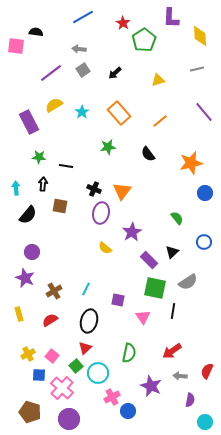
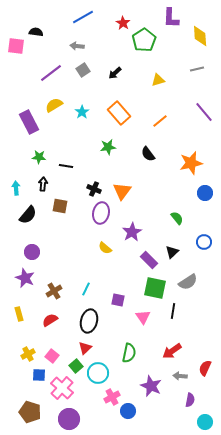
gray arrow at (79, 49): moved 2 px left, 3 px up
red semicircle at (207, 371): moved 2 px left, 3 px up
